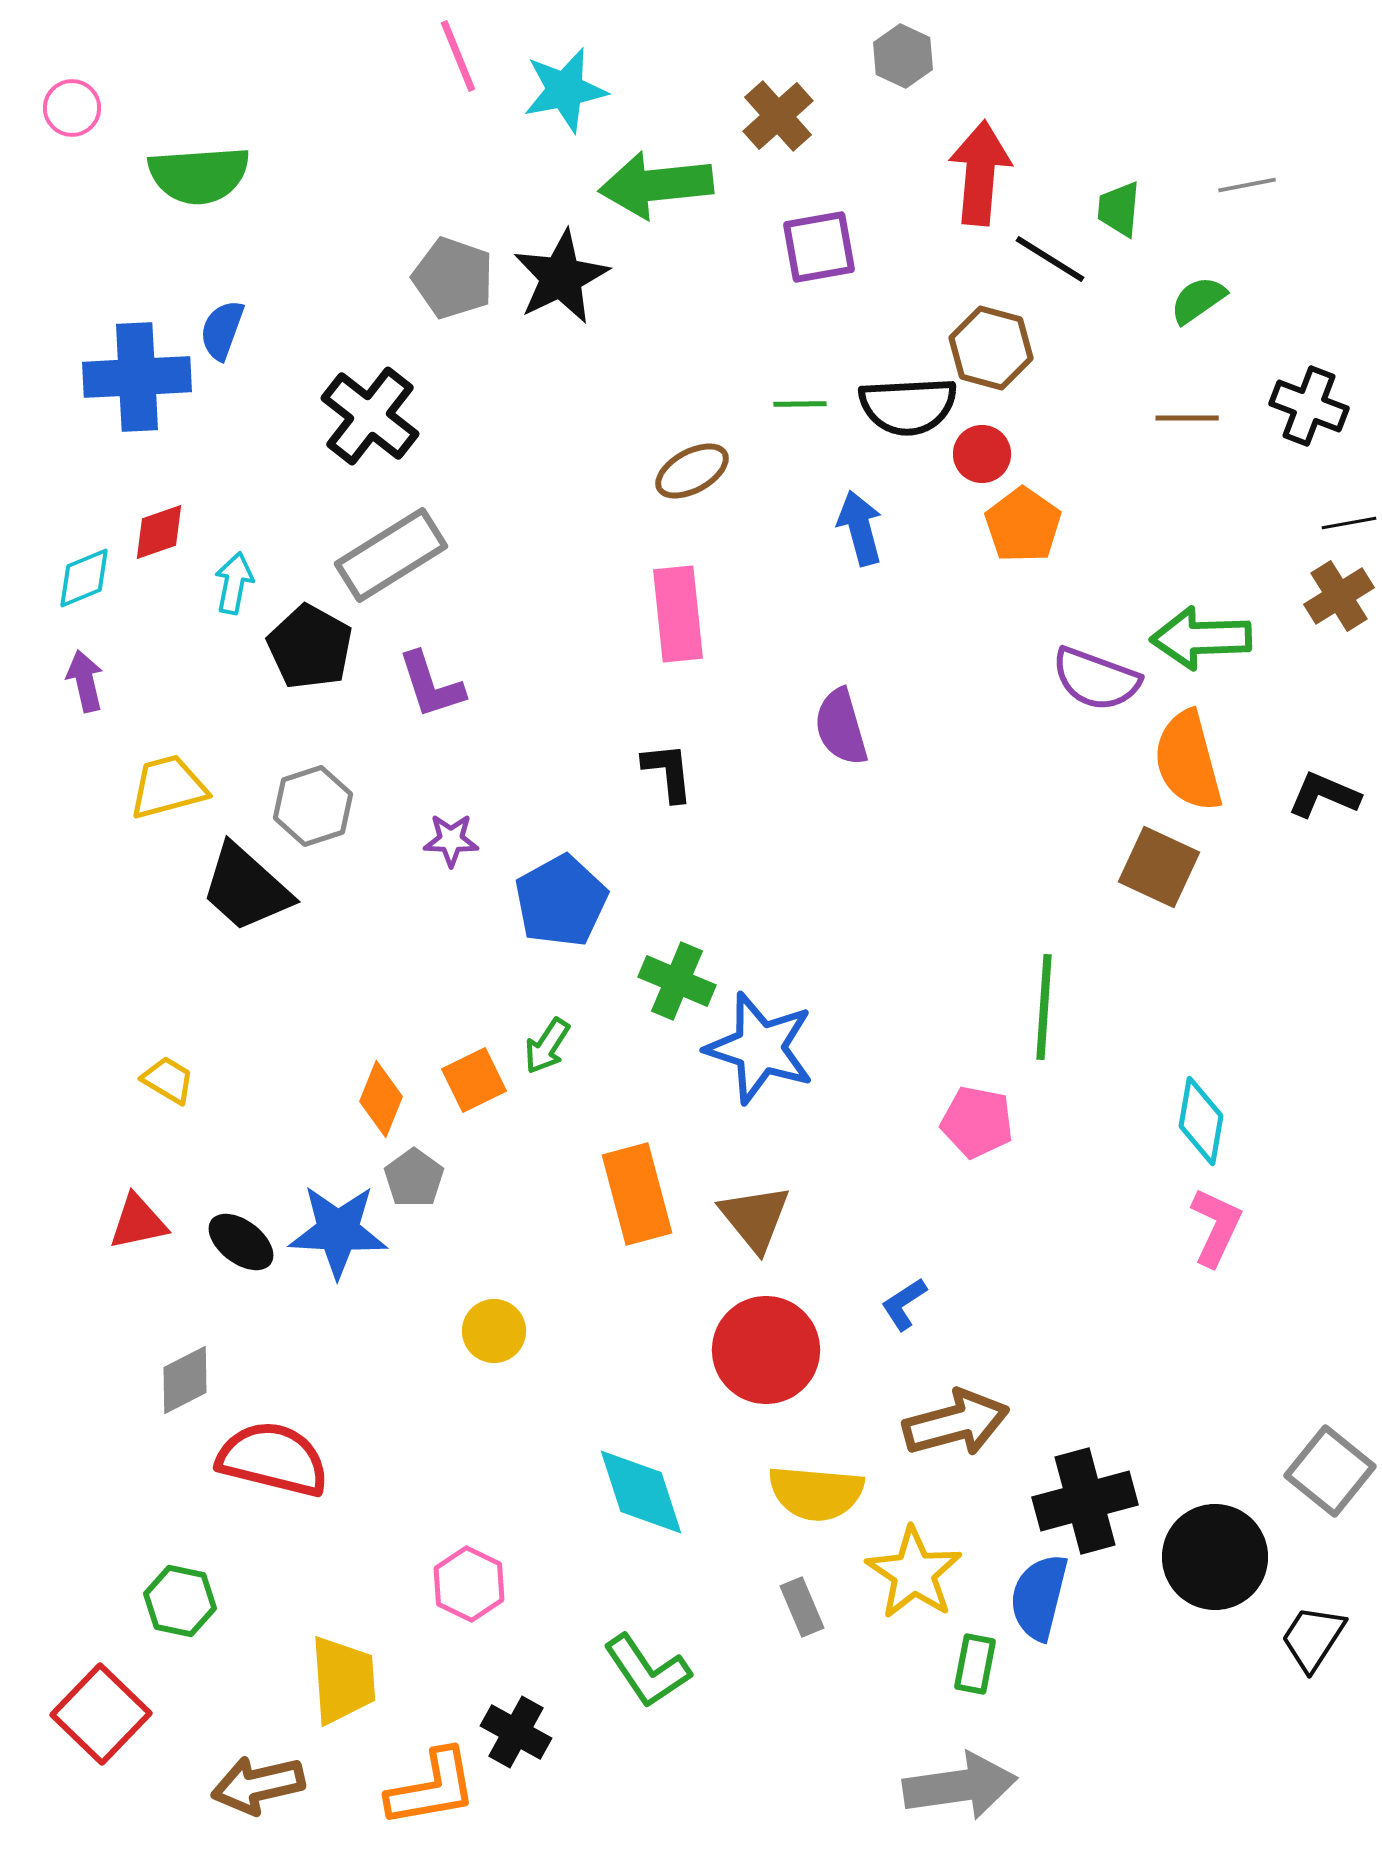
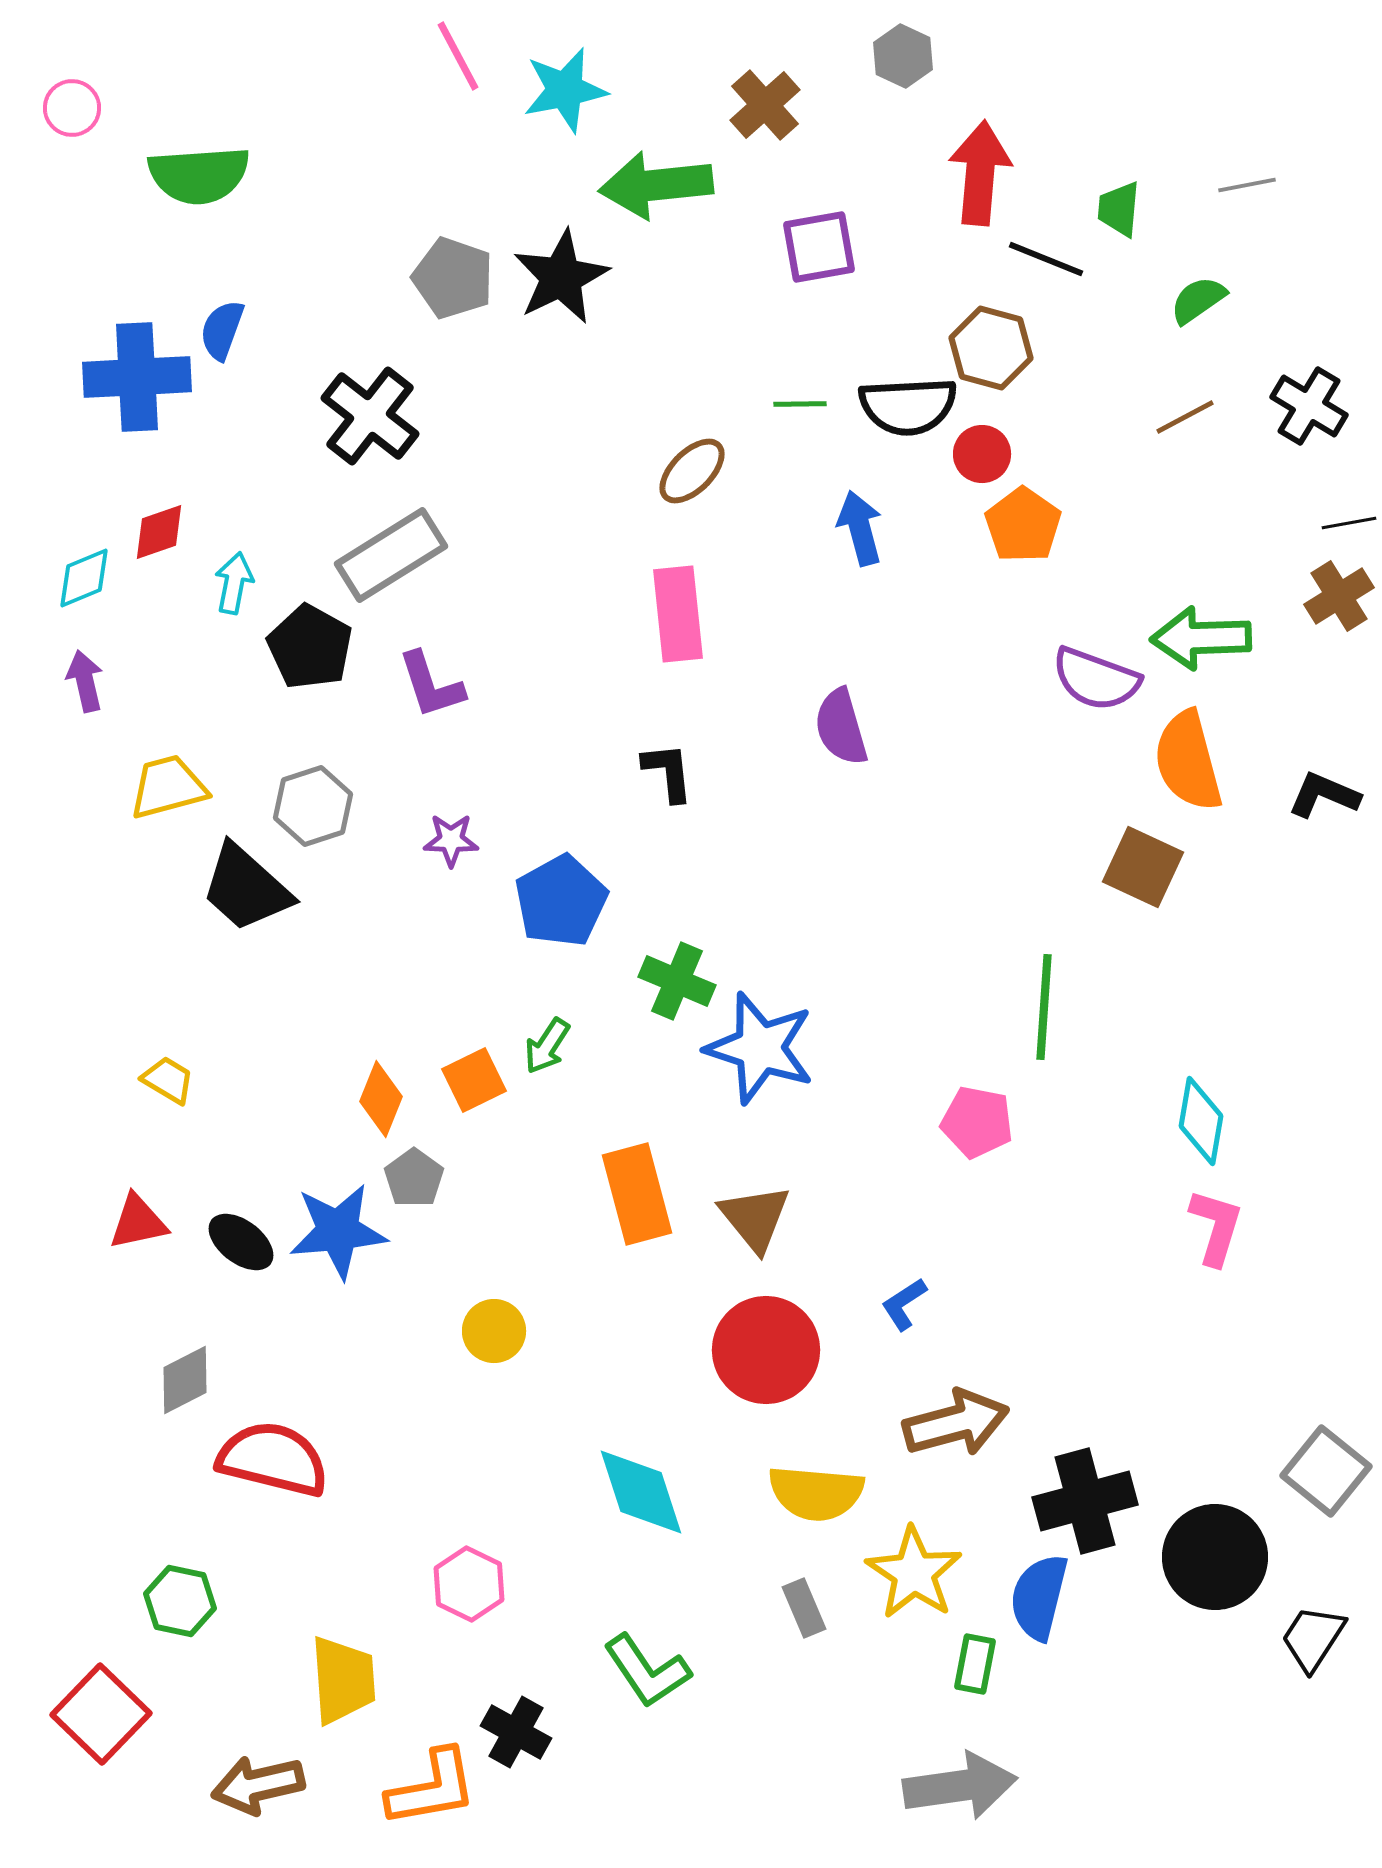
pink line at (458, 56): rotated 6 degrees counterclockwise
brown cross at (778, 116): moved 13 px left, 11 px up
black line at (1050, 259): moved 4 px left; rotated 10 degrees counterclockwise
black cross at (1309, 406): rotated 10 degrees clockwise
brown line at (1187, 418): moved 2 px left, 1 px up; rotated 28 degrees counterclockwise
brown ellipse at (692, 471): rotated 16 degrees counterclockwise
brown square at (1159, 867): moved 16 px left
pink L-shape at (1216, 1227): rotated 8 degrees counterclockwise
blue star at (338, 1231): rotated 8 degrees counterclockwise
gray square at (1330, 1471): moved 4 px left
gray rectangle at (802, 1607): moved 2 px right, 1 px down
